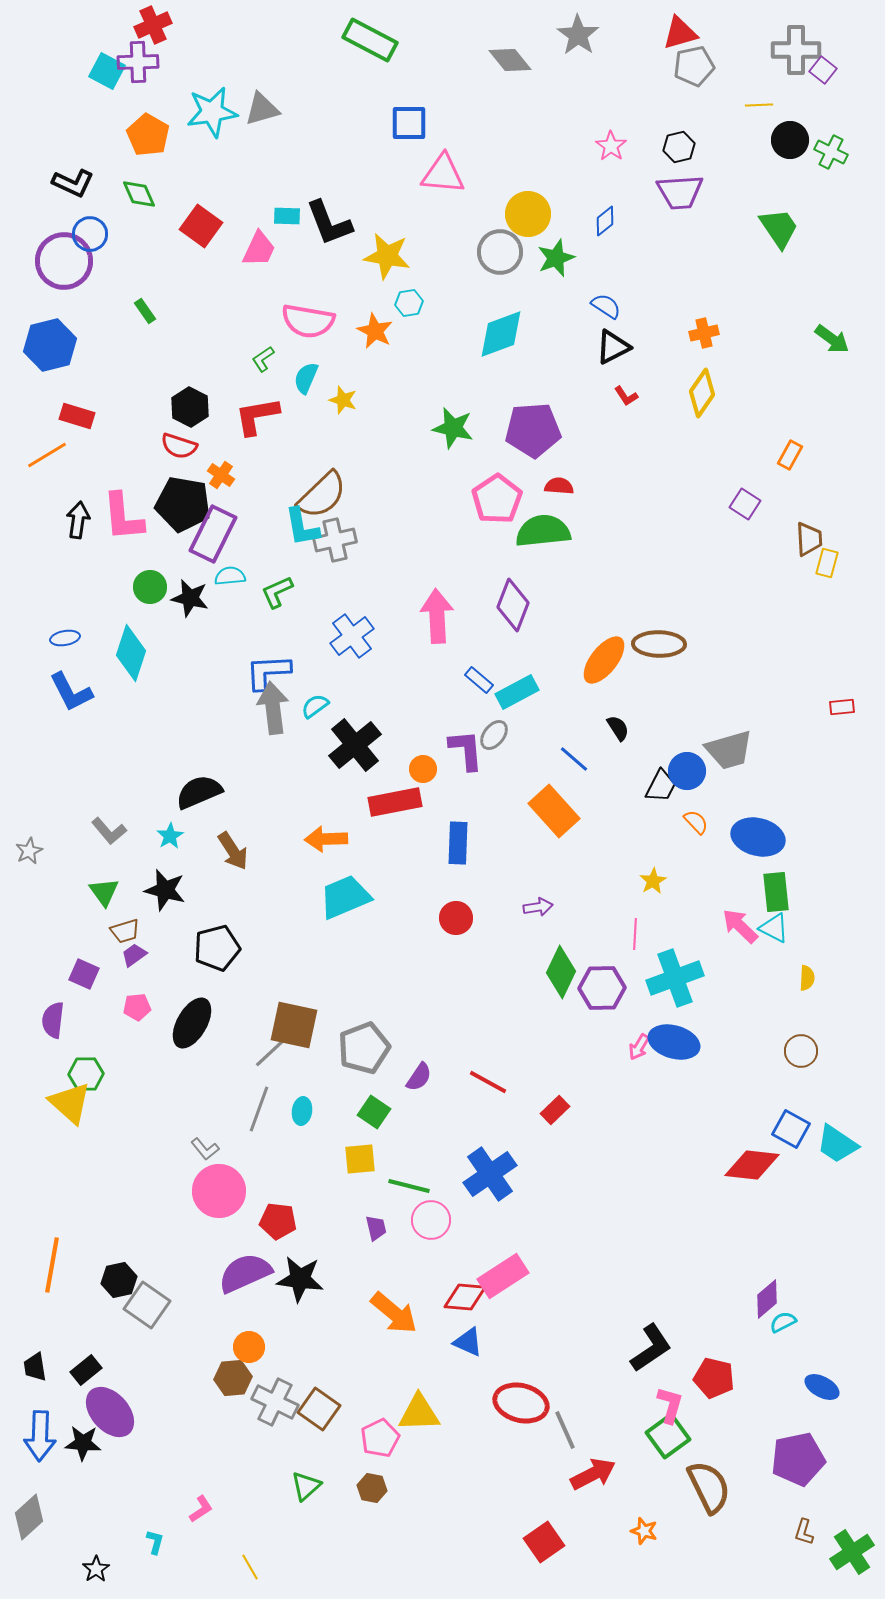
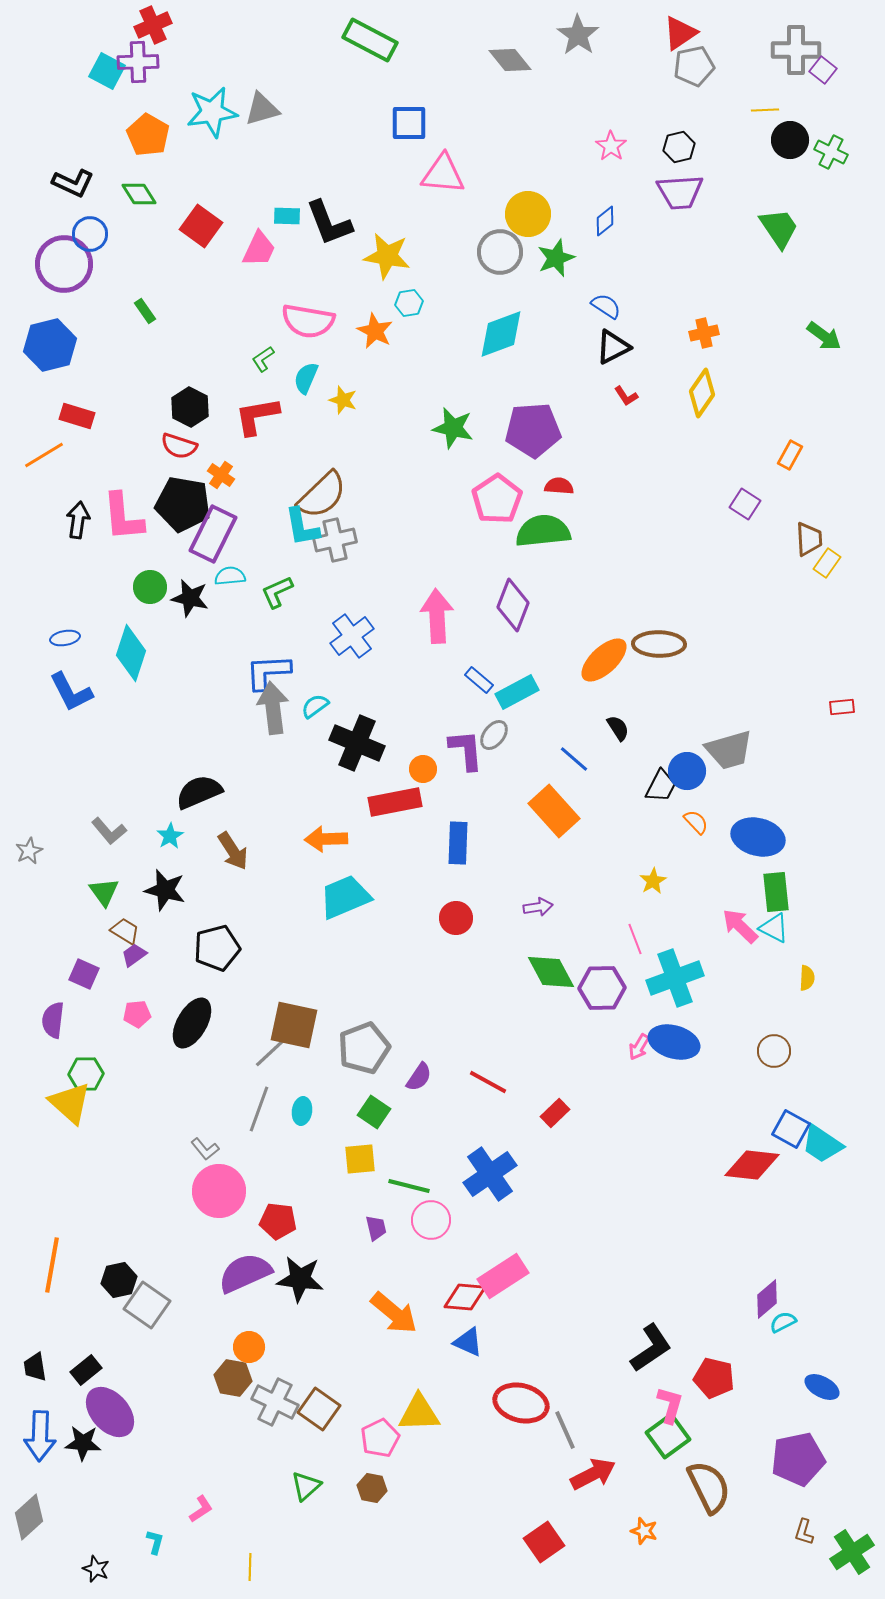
red triangle at (680, 33): rotated 18 degrees counterclockwise
yellow line at (759, 105): moved 6 px right, 5 px down
green diamond at (139, 194): rotated 9 degrees counterclockwise
purple circle at (64, 261): moved 3 px down
green arrow at (832, 339): moved 8 px left, 3 px up
orange line at (47, 455): moved 3 px left
yellow rectangle at (827, 563): rotated 20 degrees clockwise
orange ellipse at (604, 660): rotated 9 degrees clockwise
black cross at (355, 745): moved 2 px right, 2 px up; rotated 28 degrees counterclockwise
brown trapezoid at (125, 931): rotated 132 degrees counterclockwise
pink line at (635, 934): moved 5 px down; rotated 24 degrees counterclockwise
green diamond at (561, 972): moved 10 px left; rotated 54 degrees counterclockwise
pink pentagon at (137, 1007): moved 7 px down
brown circle at (801, 1051): moved 27 px left
red rectangle at (555, 1110): moved 3 px down
cyan trapezoid at (837, 1144): moved 15 px left
brown hexagon at (233, 1378): rotated 15 degrees clockwise
yellow line at (250, 1567): rotated 32 degrees clockwise
black star at (96, 1569): rotated 16 degrees counterclockwise
